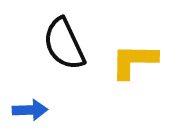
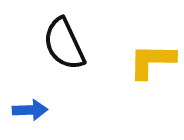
yellow L-shape: moved 18 px right
